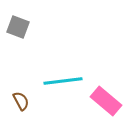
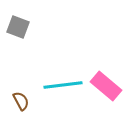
cyan line: moved 4 px down
pink rectangle: moved 15 px up
